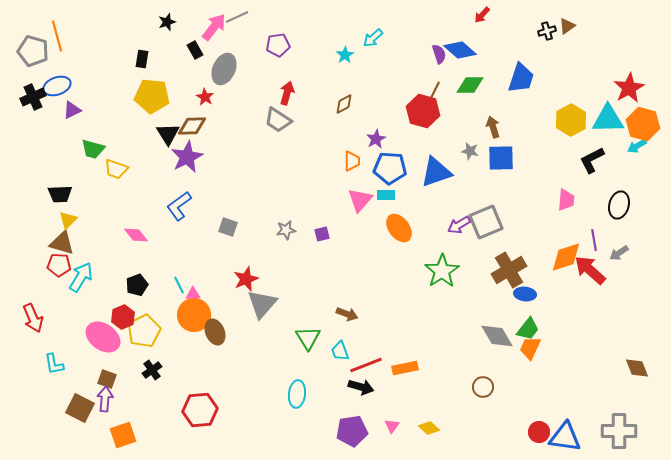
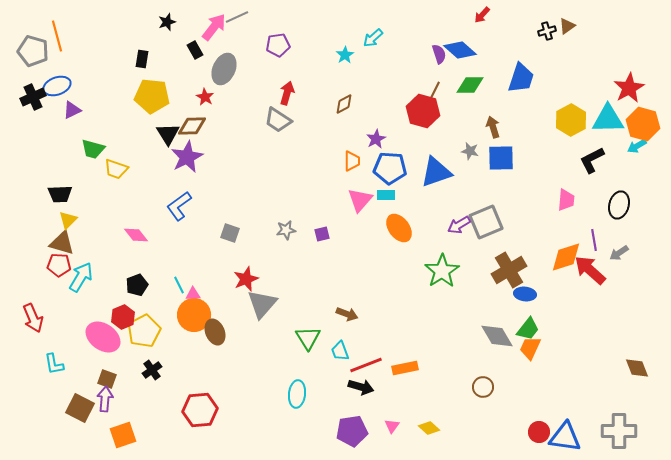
gray square at (228, 227): moved 2 px right, 6 px down
